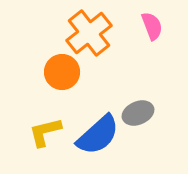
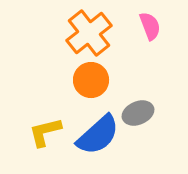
pink semicircle: moved 2 px left
orange circle: moved 29 px right, 8 px down
